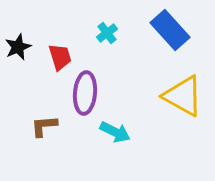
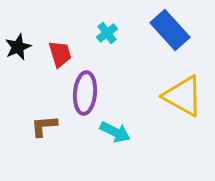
red trapezoid: moved 3 px up
